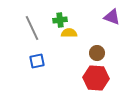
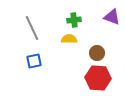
green cross: moved 14 px right
yellow semicircle: moved 6 px down
blue square: moved 3 px left
red hexagon: moved 2 px right
